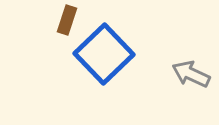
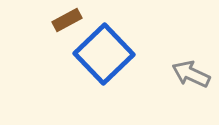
brown rectangle: rotated 44 degrees clockwise
